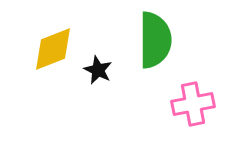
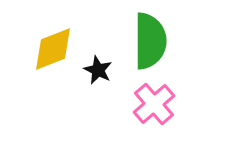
green semicircle: moved 5 px left, 1 px down
pink cross: moved 39 px left; rotated 30 degrees counterclockwise
